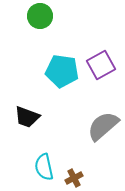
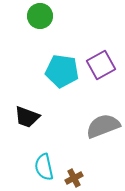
gray semicircle: rotated 20 degrees clockwise
